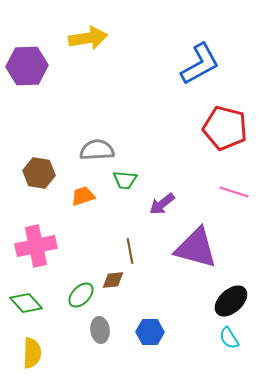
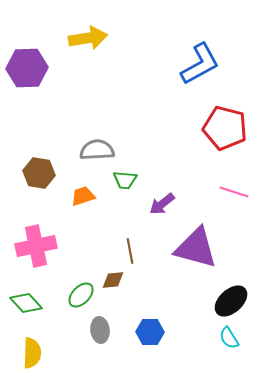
purple hexagon: moved 2 px down
